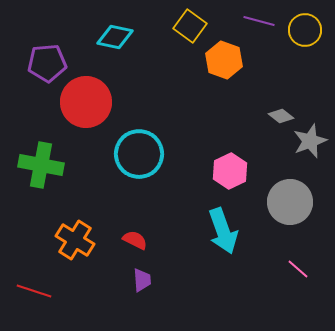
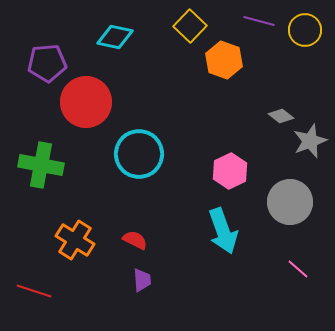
yellow square: rotated 8 degrees clockwise
